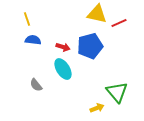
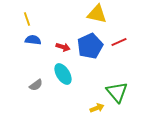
red line: moved 19 px down
blue pentagon: rotated 10 degrees counterclockwise
cyan ellipse: moved 5 px down
gray semicircle: rotated 88 degrees counterclockwise
